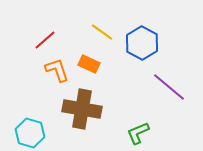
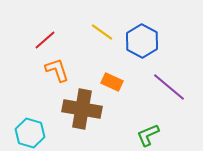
blue hexagon: moved 2 px up
orange rectangle: moved 23 px right, 18 px down
green L-shape: moved 10 px right, 2 px down
